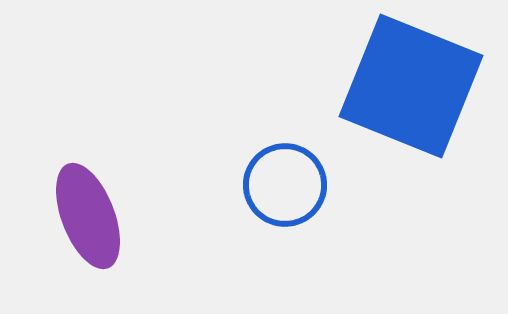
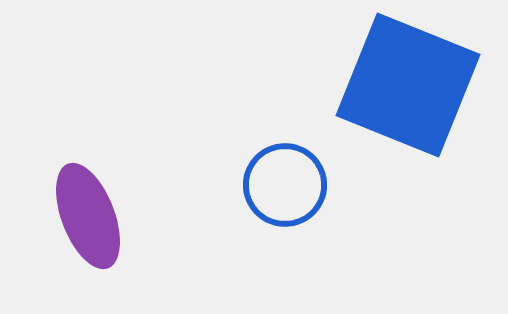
blue square: moved 3 px left, 1 px up
